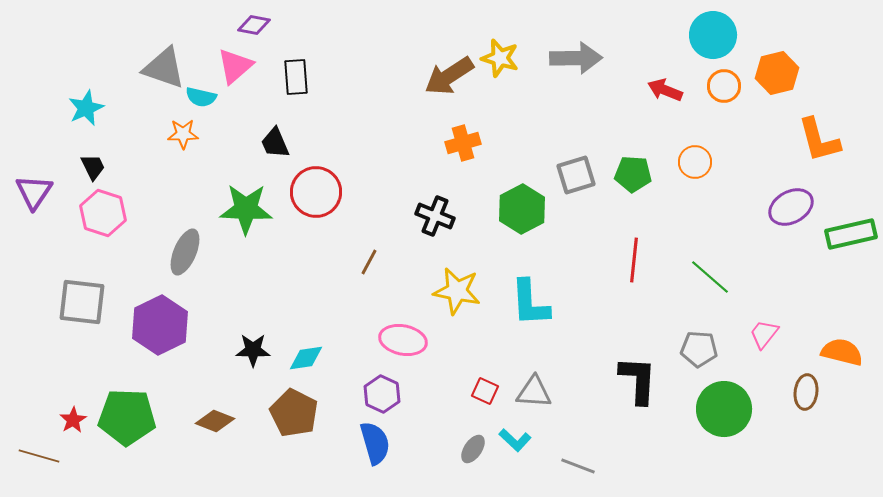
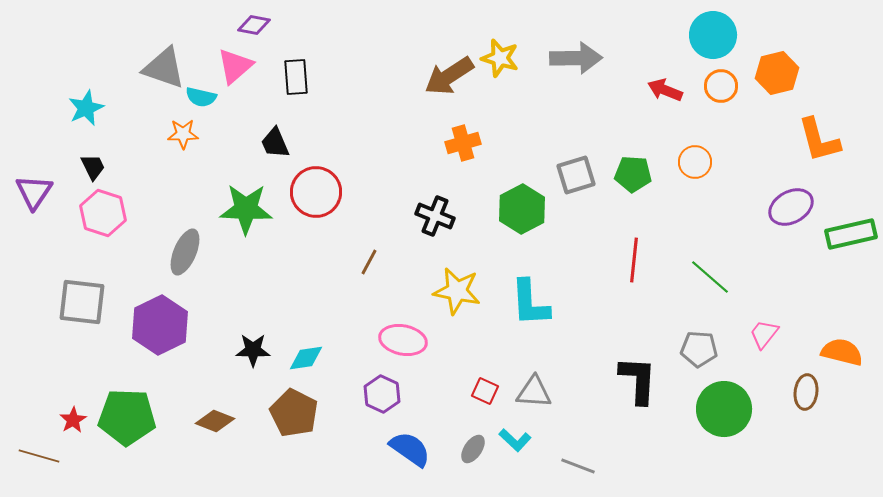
orange circle at (724, 86): moved 3 px left
blue semicircle at (375, 443): moved 35 px right, 6 px down; rotated 39 degrees counterclockwise
